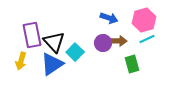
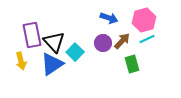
brown arrow: moved 4 px right; rotated 48 degrees counterclockwise
yellow arrow: rotated 30 degrees counterclockwise
